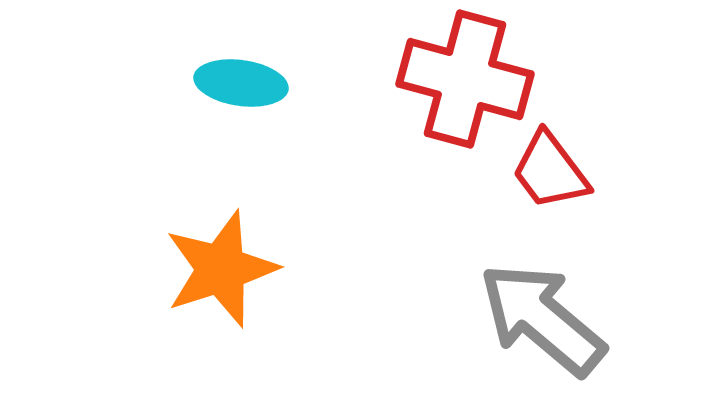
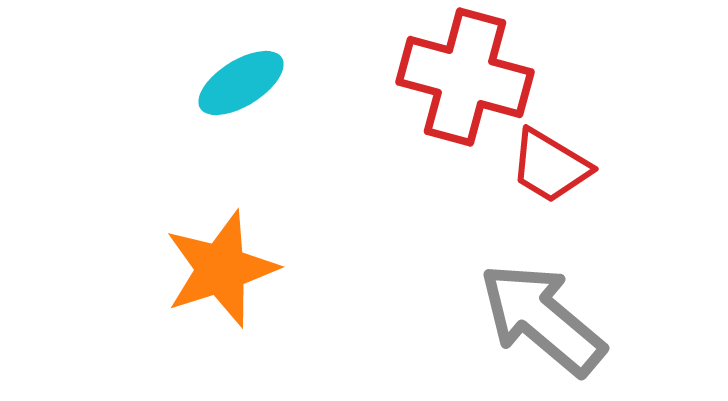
red cross: moved 2 px up
cyan ellipse: rotated 40 degrees counterclockwise
red trapezoid: moved 5 px up; rotated 22 degrees counterclockwise
